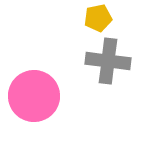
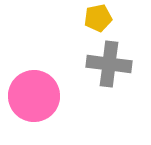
gray cross: moved 1 px right, 3 px down
